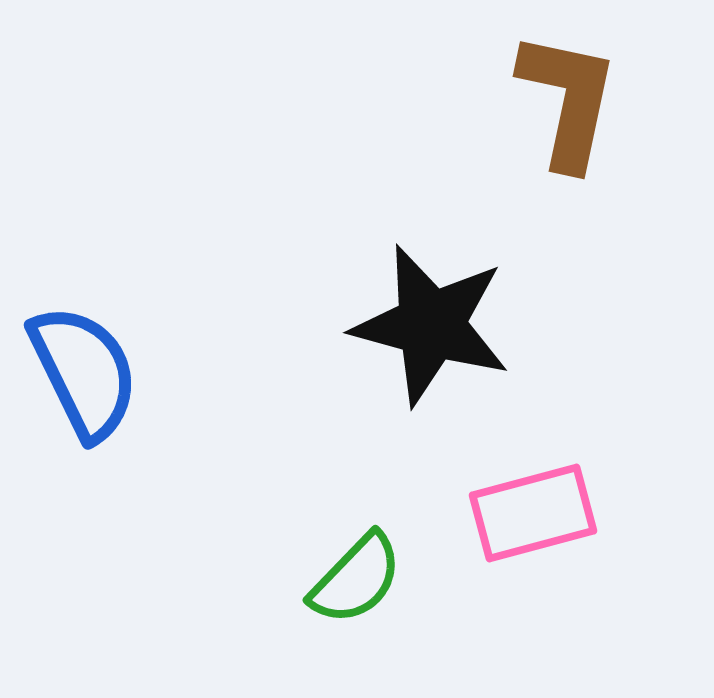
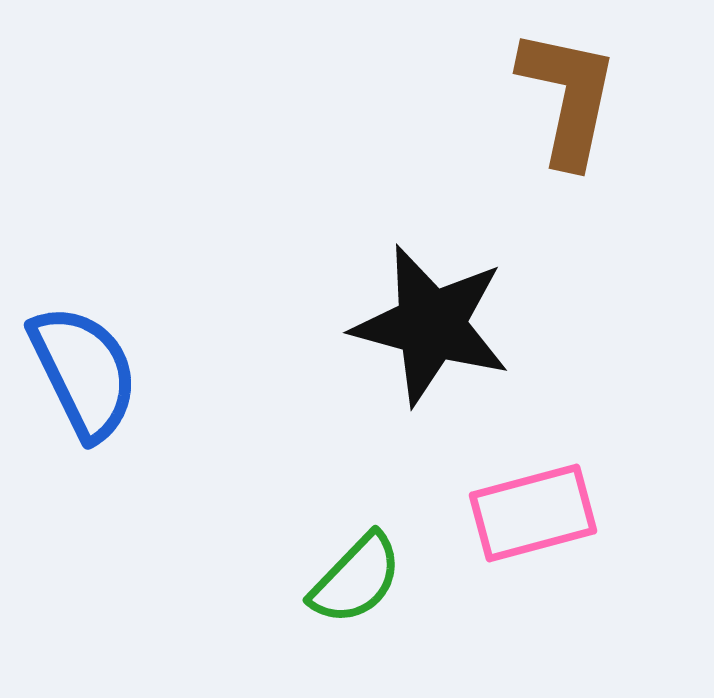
brown L-shape: moved 3 px up
